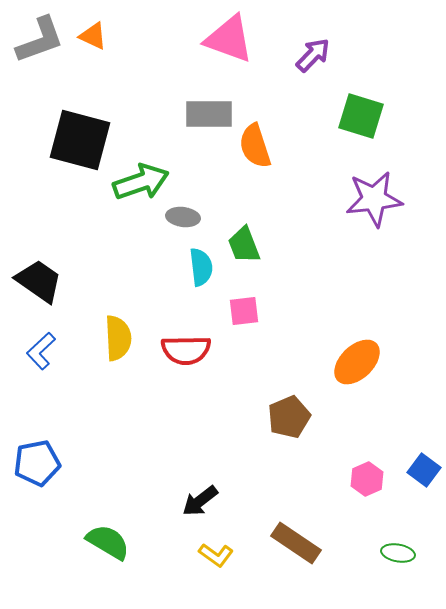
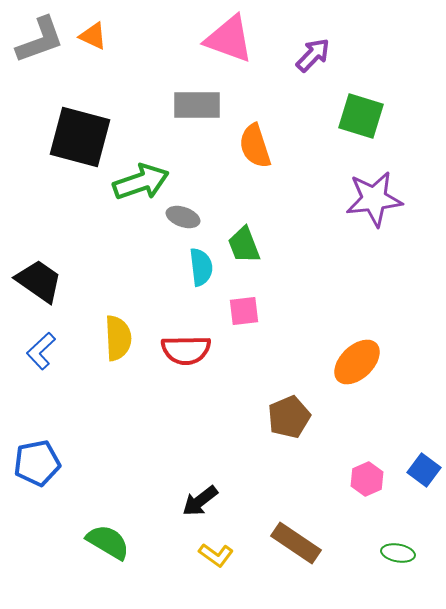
gray rectangle: moved 12 px left, 9 px up
black square: moved 3 px up
gray ellipse: rotated 12 degrees clockwise
